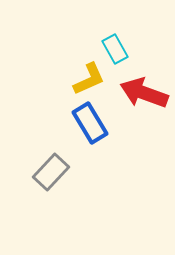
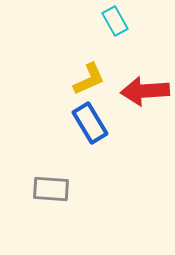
cyan rectangle: moved 28 px up
red arrow: moved 1 px right, 2 px up; rotated 24 degrees counterclockwise
gray rectangle: moved 17 px down; rotated 51 degrees clockwise
